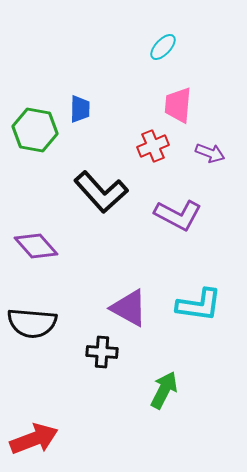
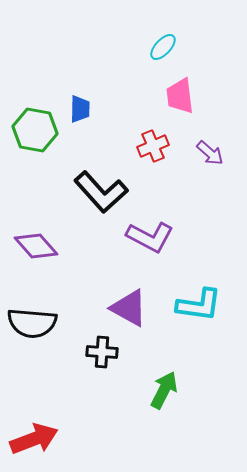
pink trapezoid: moved 2 px right, 9 px up; rotated 12 degrees counterclockwise
purple arrow: rotated 20 degrees clockwise
purple L-shape: moved 28 px left, 22 px down
